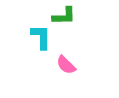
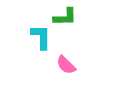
green L-shape: moved 1 px right, 1 px down
